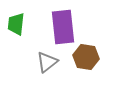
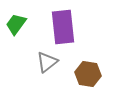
green trapezoid: rotated 30 degrees clockwise
brown hexagon: moved 2 px right, 17 px down
